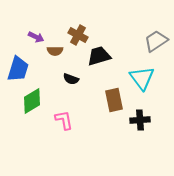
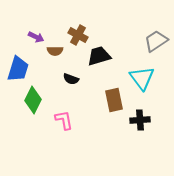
green diamond: moved 1 px right, 1 px up; rotated 32 degrees counterclockwise
